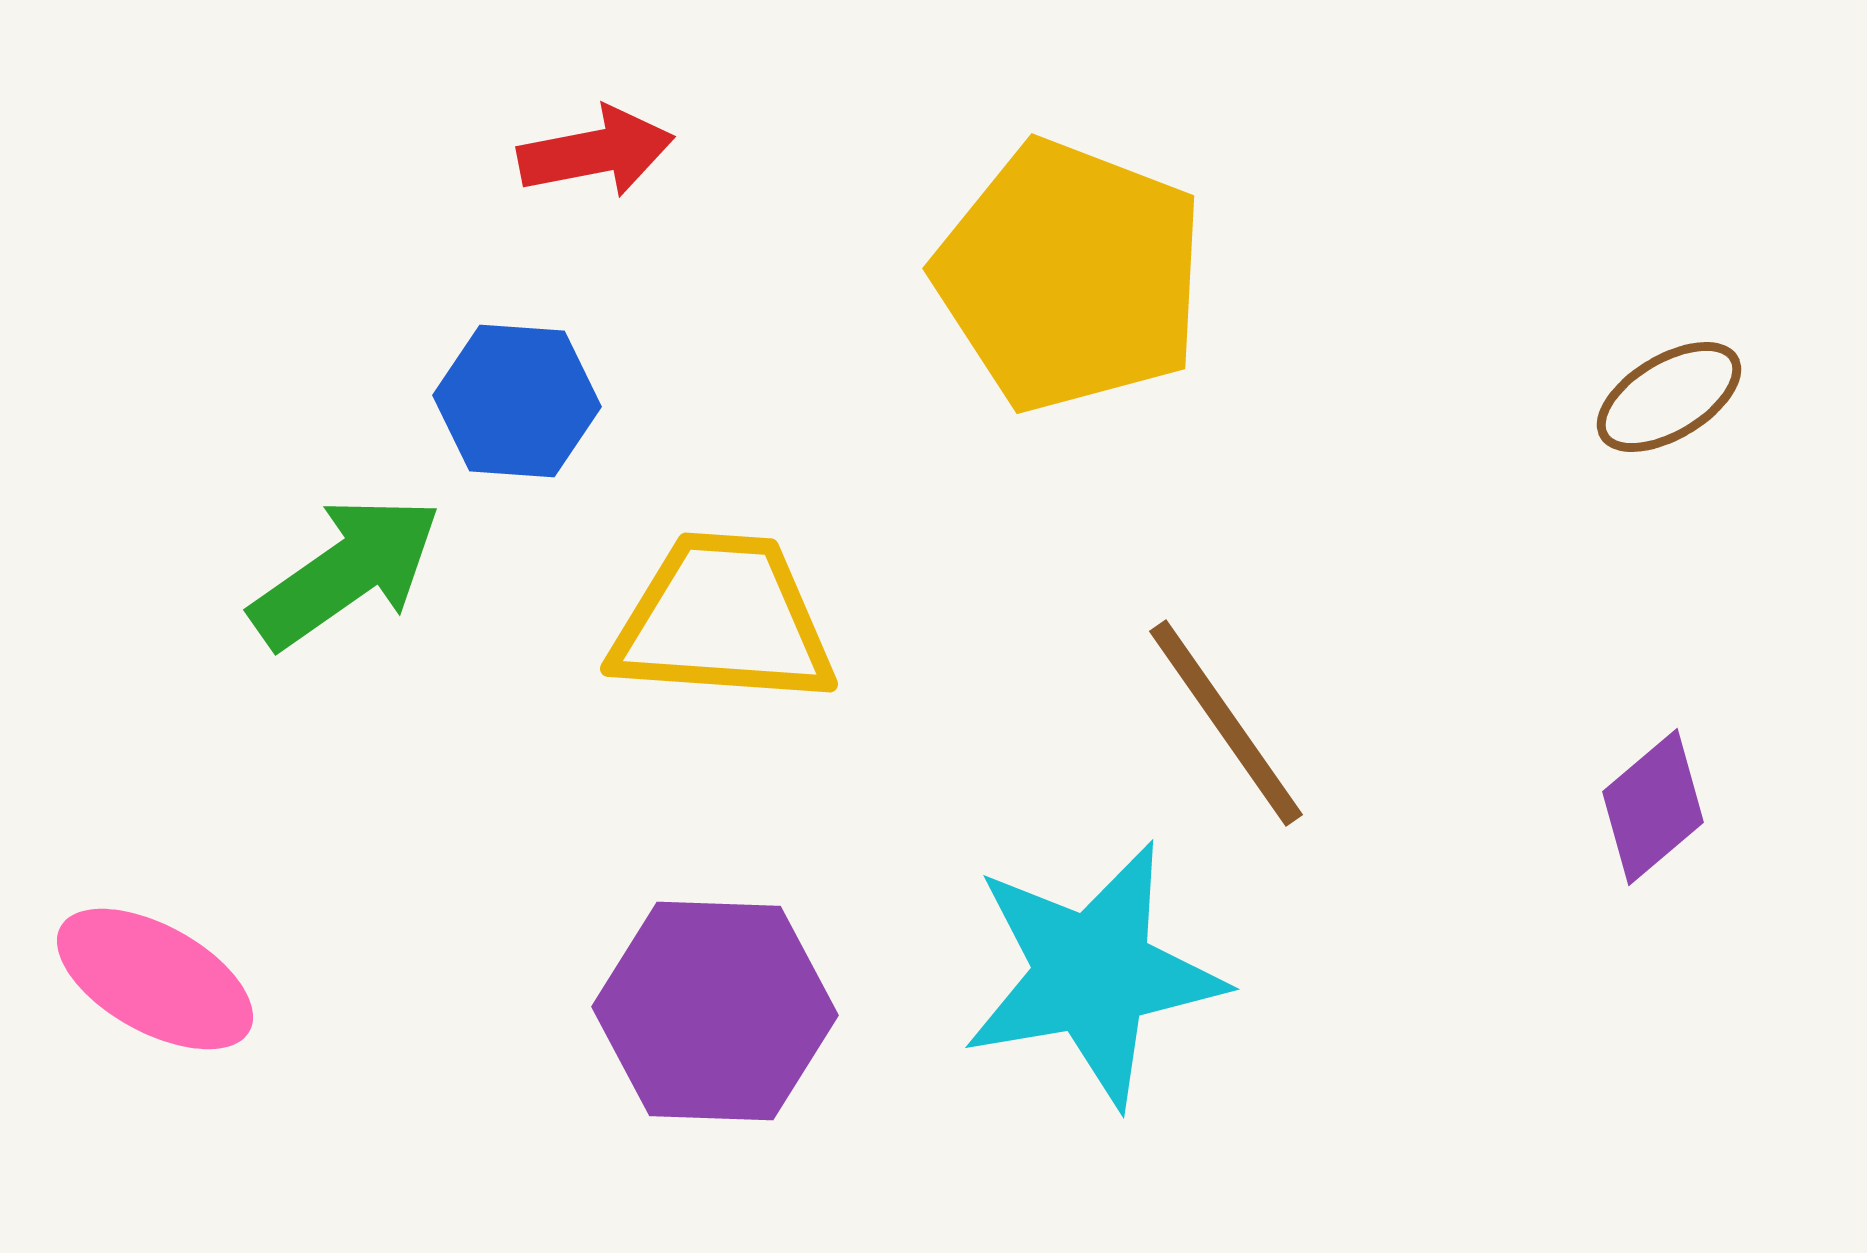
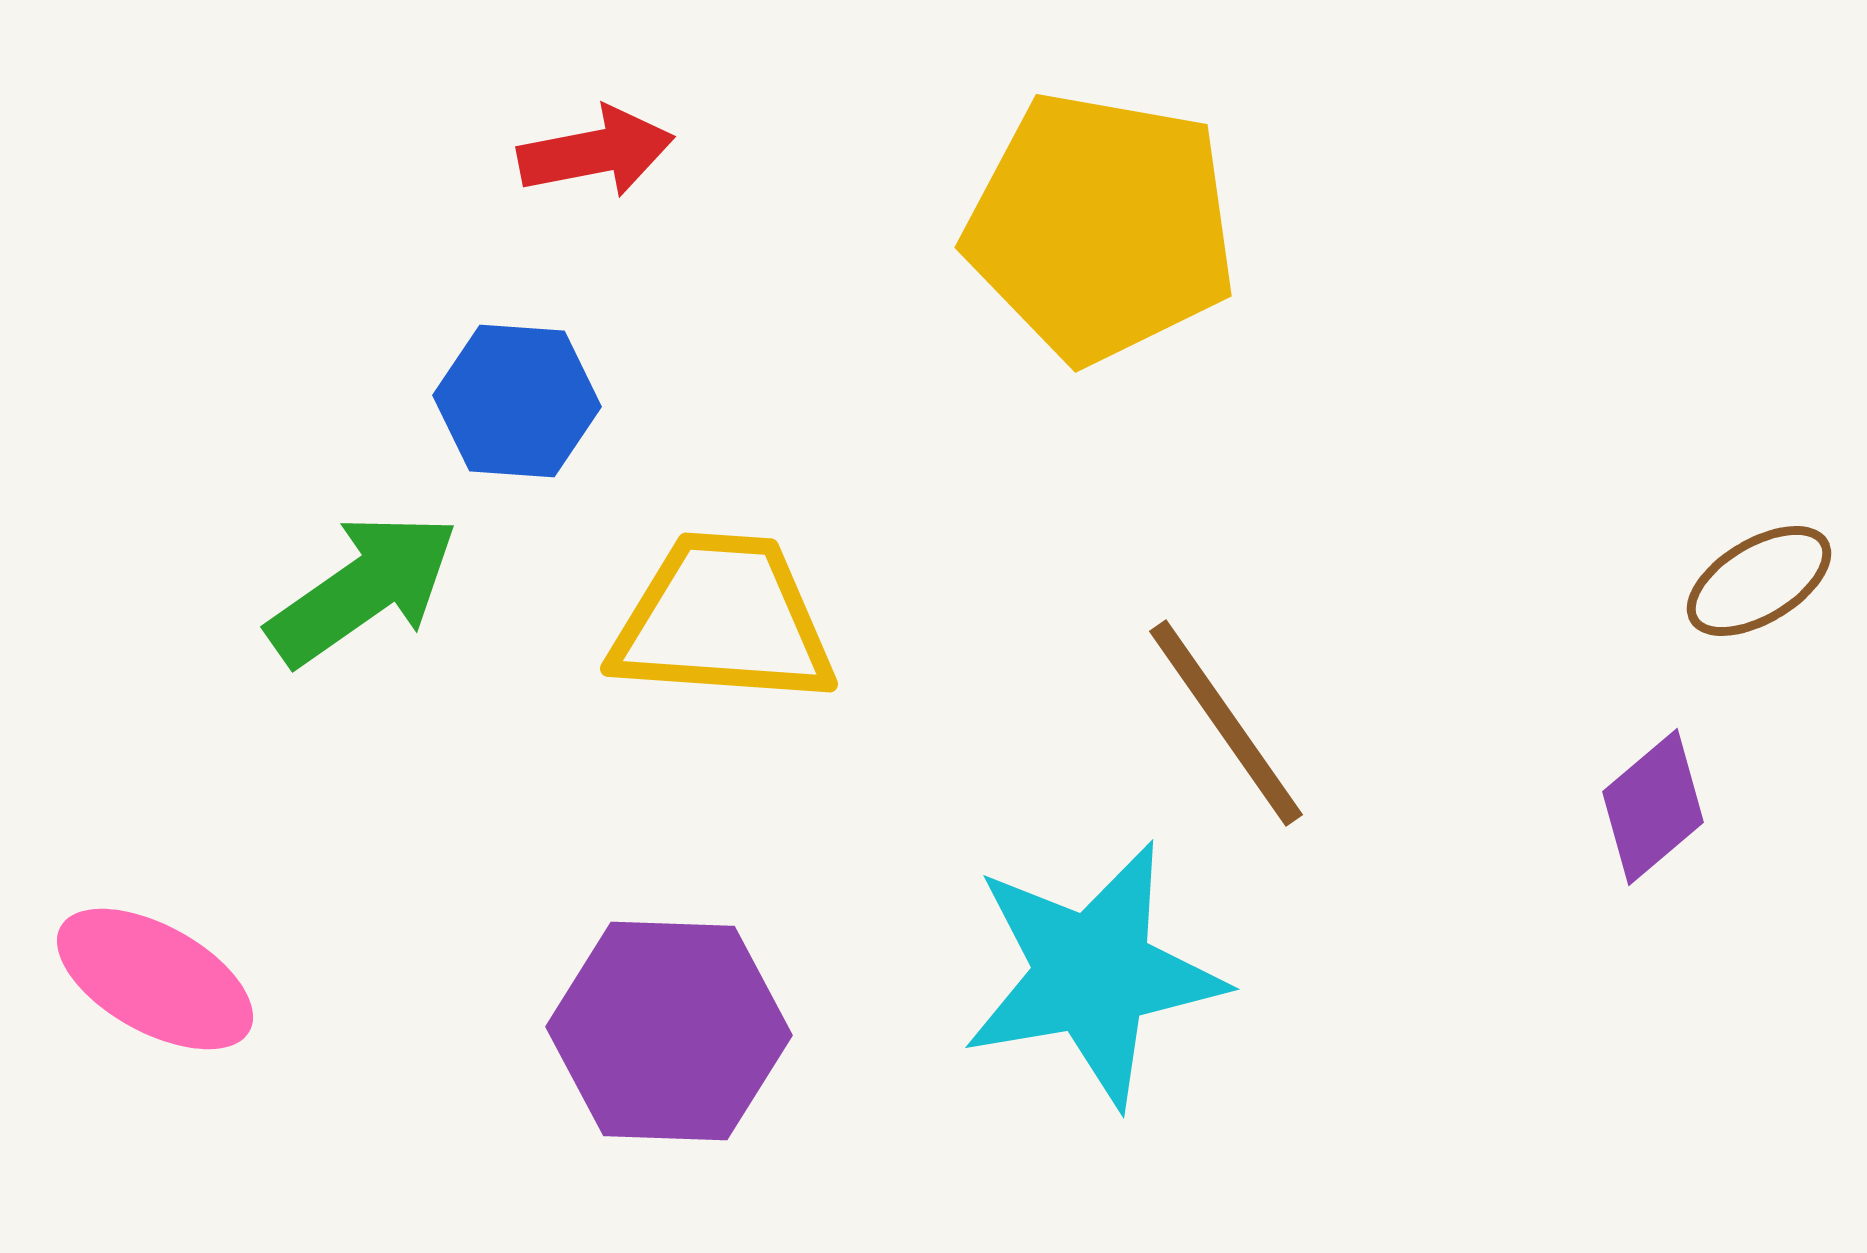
yellow pentagon: moved 31 px right, 49 px up; rotated 11 degrees counterclockwise
brown ellipse: moved 90 px right, 184 px down
green arrow: moved 17 px right, 17 px down
purple hexagon: moved 46 px left, 20 px down
